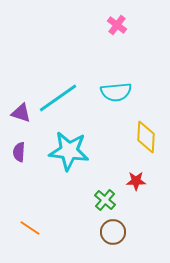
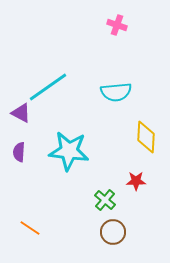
pink cross: rotated 18 degrees counterclockwise
cyan line: moved 10 px left, 11 px up
purple triangle: rotated 10 degrees clockwise
